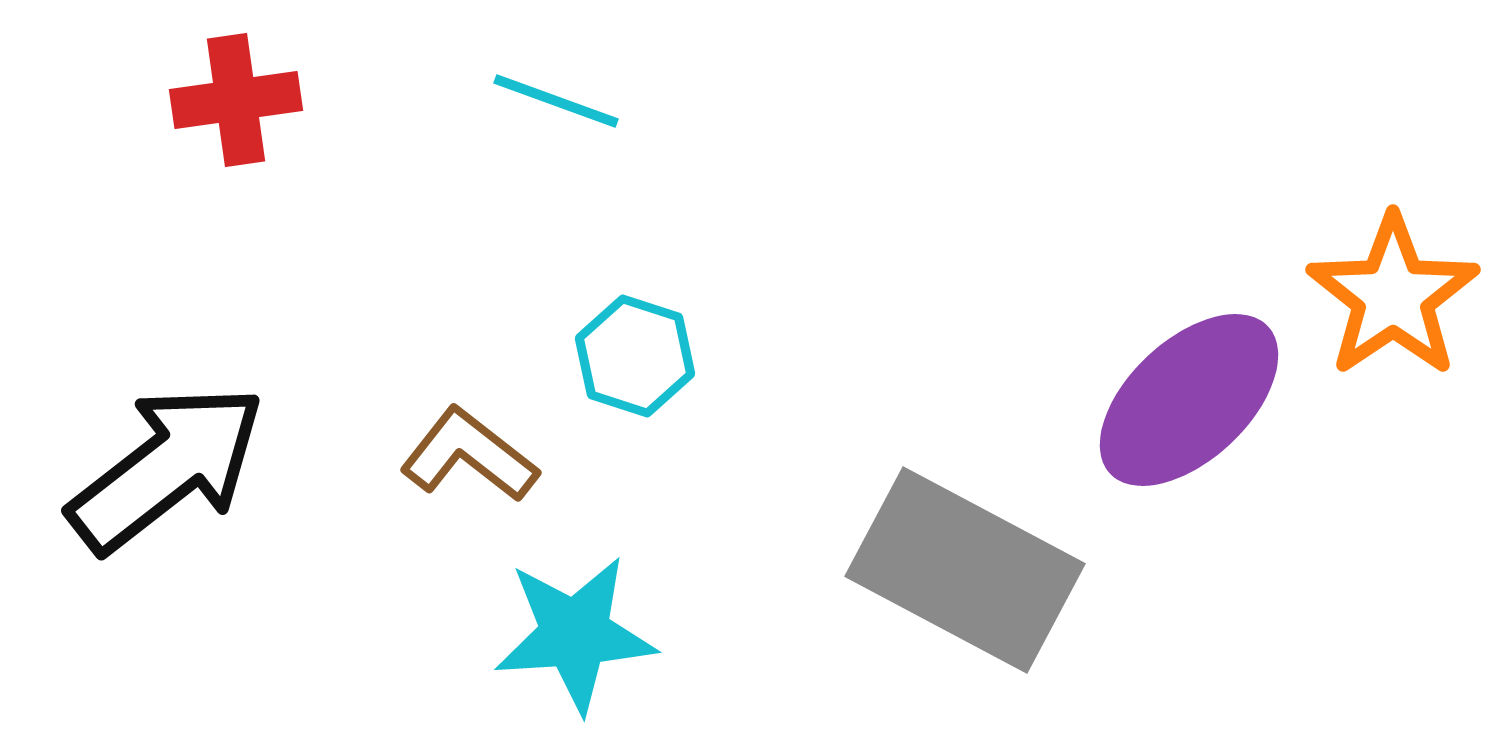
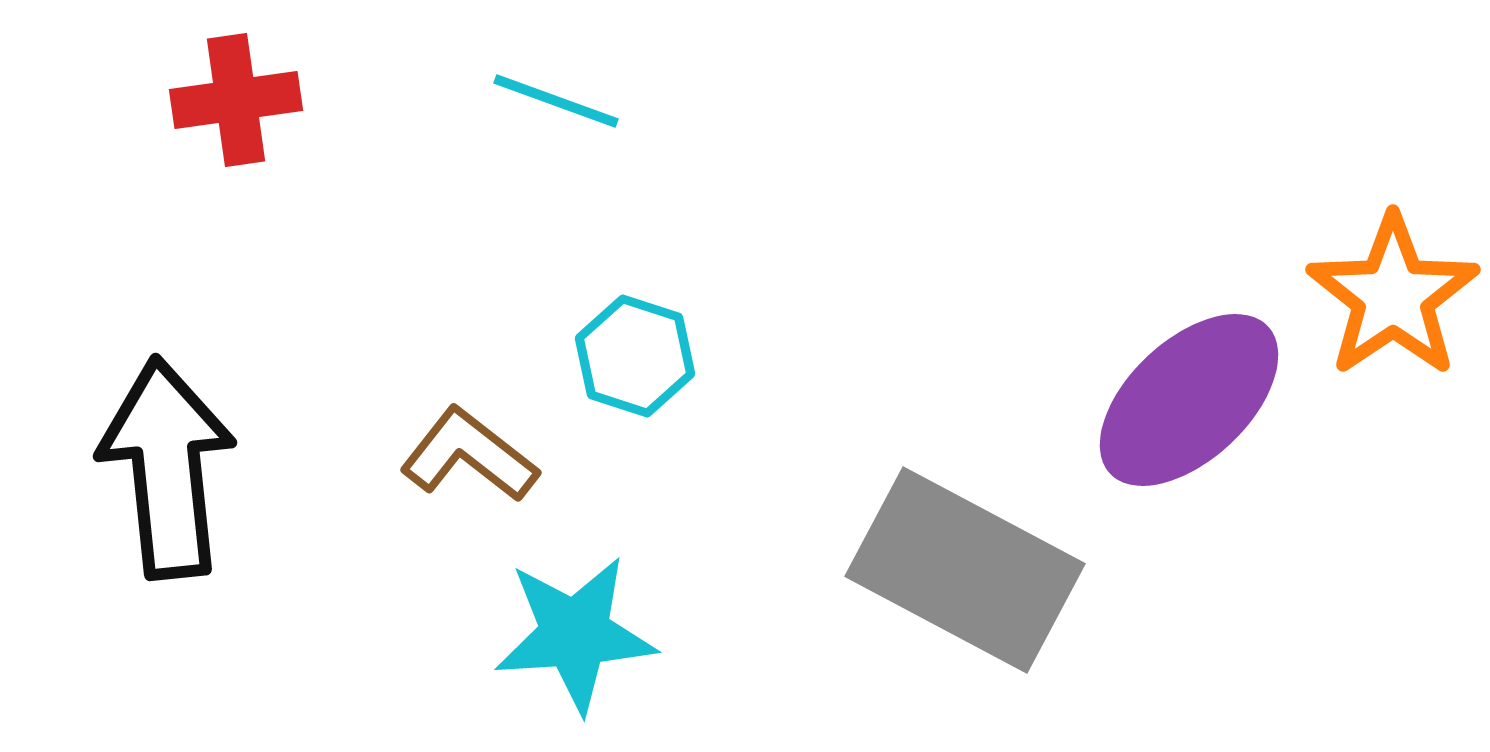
black arrow: rotated 58 degrees counterclockwise
